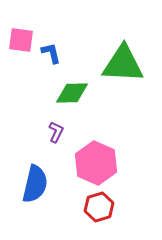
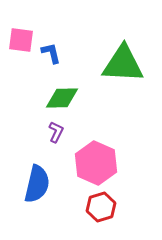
green diamond: moved 10 px left, 5 px down
blue semicircle: moved 2 px right
red hexagon: moved 2 px right
